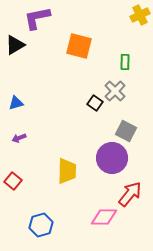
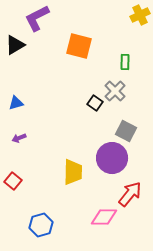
purple L-shape: rotated 16 degrees counterclockwise
yellow trapezoid: moved 6 px right, 1 px down
